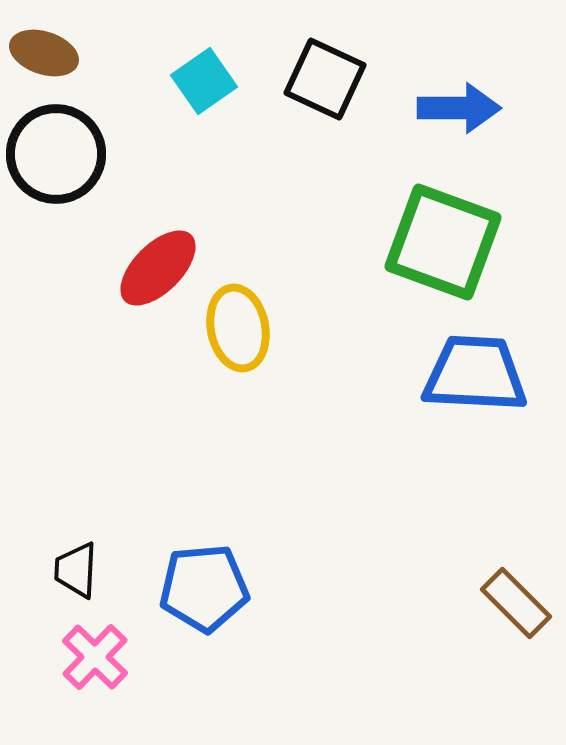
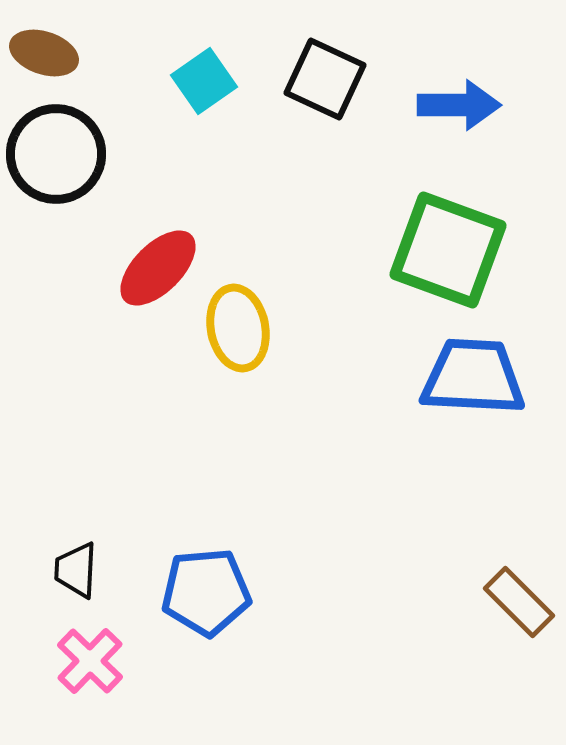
blue arrow: moved 3 px up
green square: moved 5 px right, 8 px down
blue trapezoid: moved 2 px left, 3 px down
blue pentagon: moved 2 px right, 4 px down
brown rectangle: moved 3 px right, 1 px up
pink cross: moved 5 px left, 4 px down
